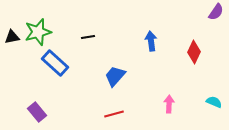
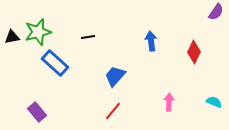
pink arrow: moved 2 px up
red line: moved 1 px left, 3 px up; rotated 36 degrees counterclockwise
